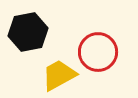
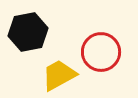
red circle: moved 3 px right
